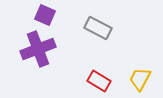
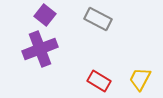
purple square: rotated 15 degrees clockwise
gray rectangle: moved 9 px up
purple cross: moved 2 px right
